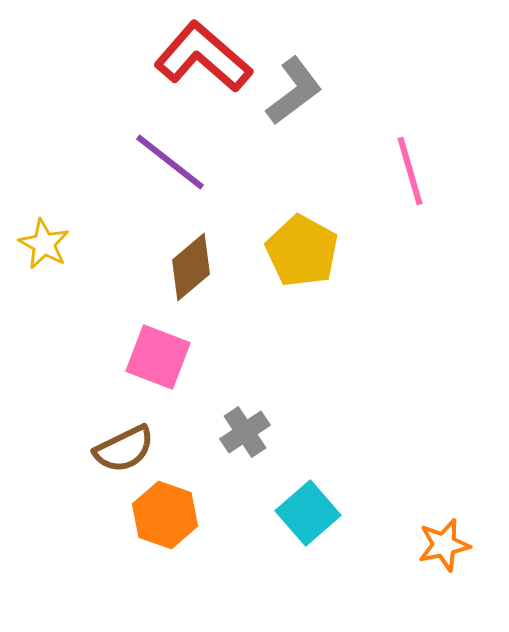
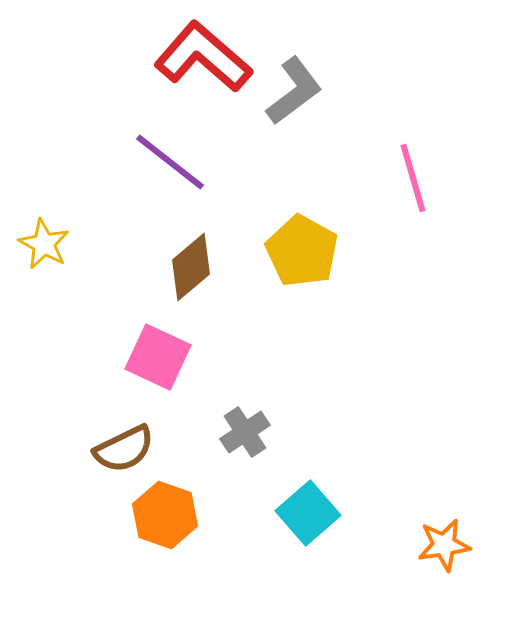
pink line: moved 3 px right, 7 px down
pink square: rotated 4 degrees clockwise
orange star: rotated 4 degrees clockwise
